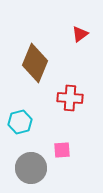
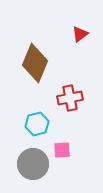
red cross: rotated 15 degrees counterclockwise
cyan hexagon: moved 17 px right, 2 px down
gray circle: moved 2 px right, 4 px up
